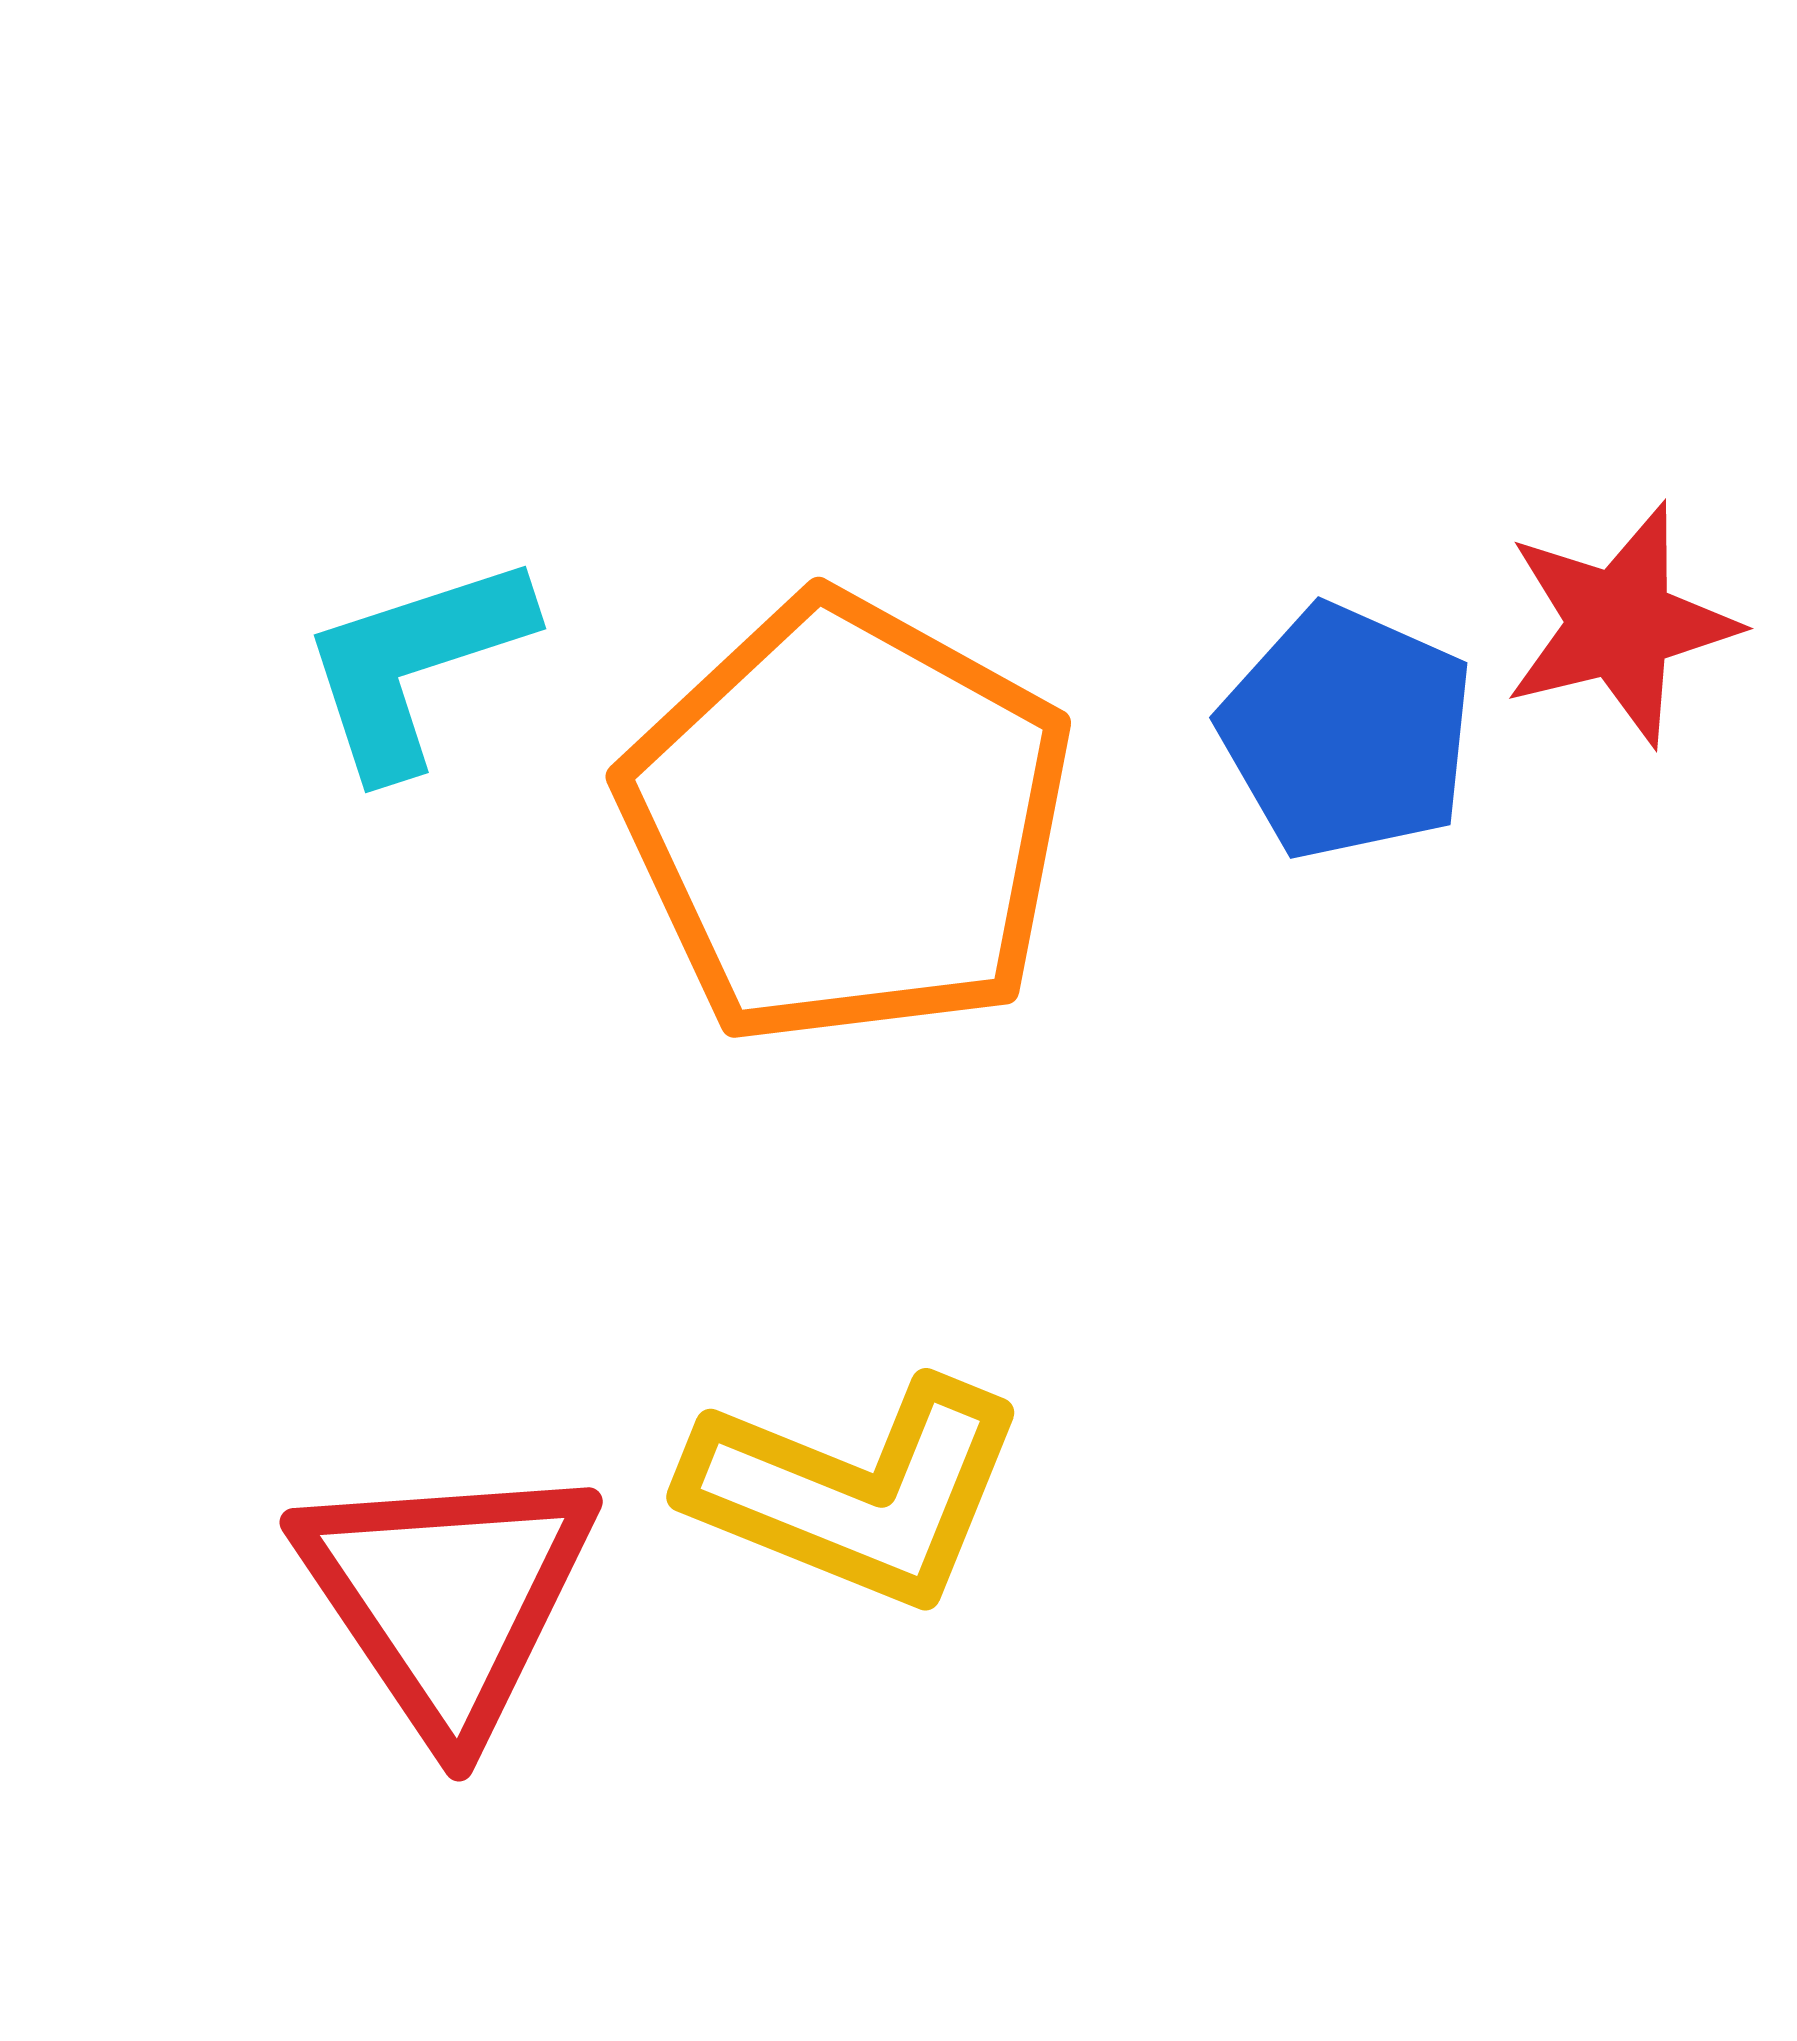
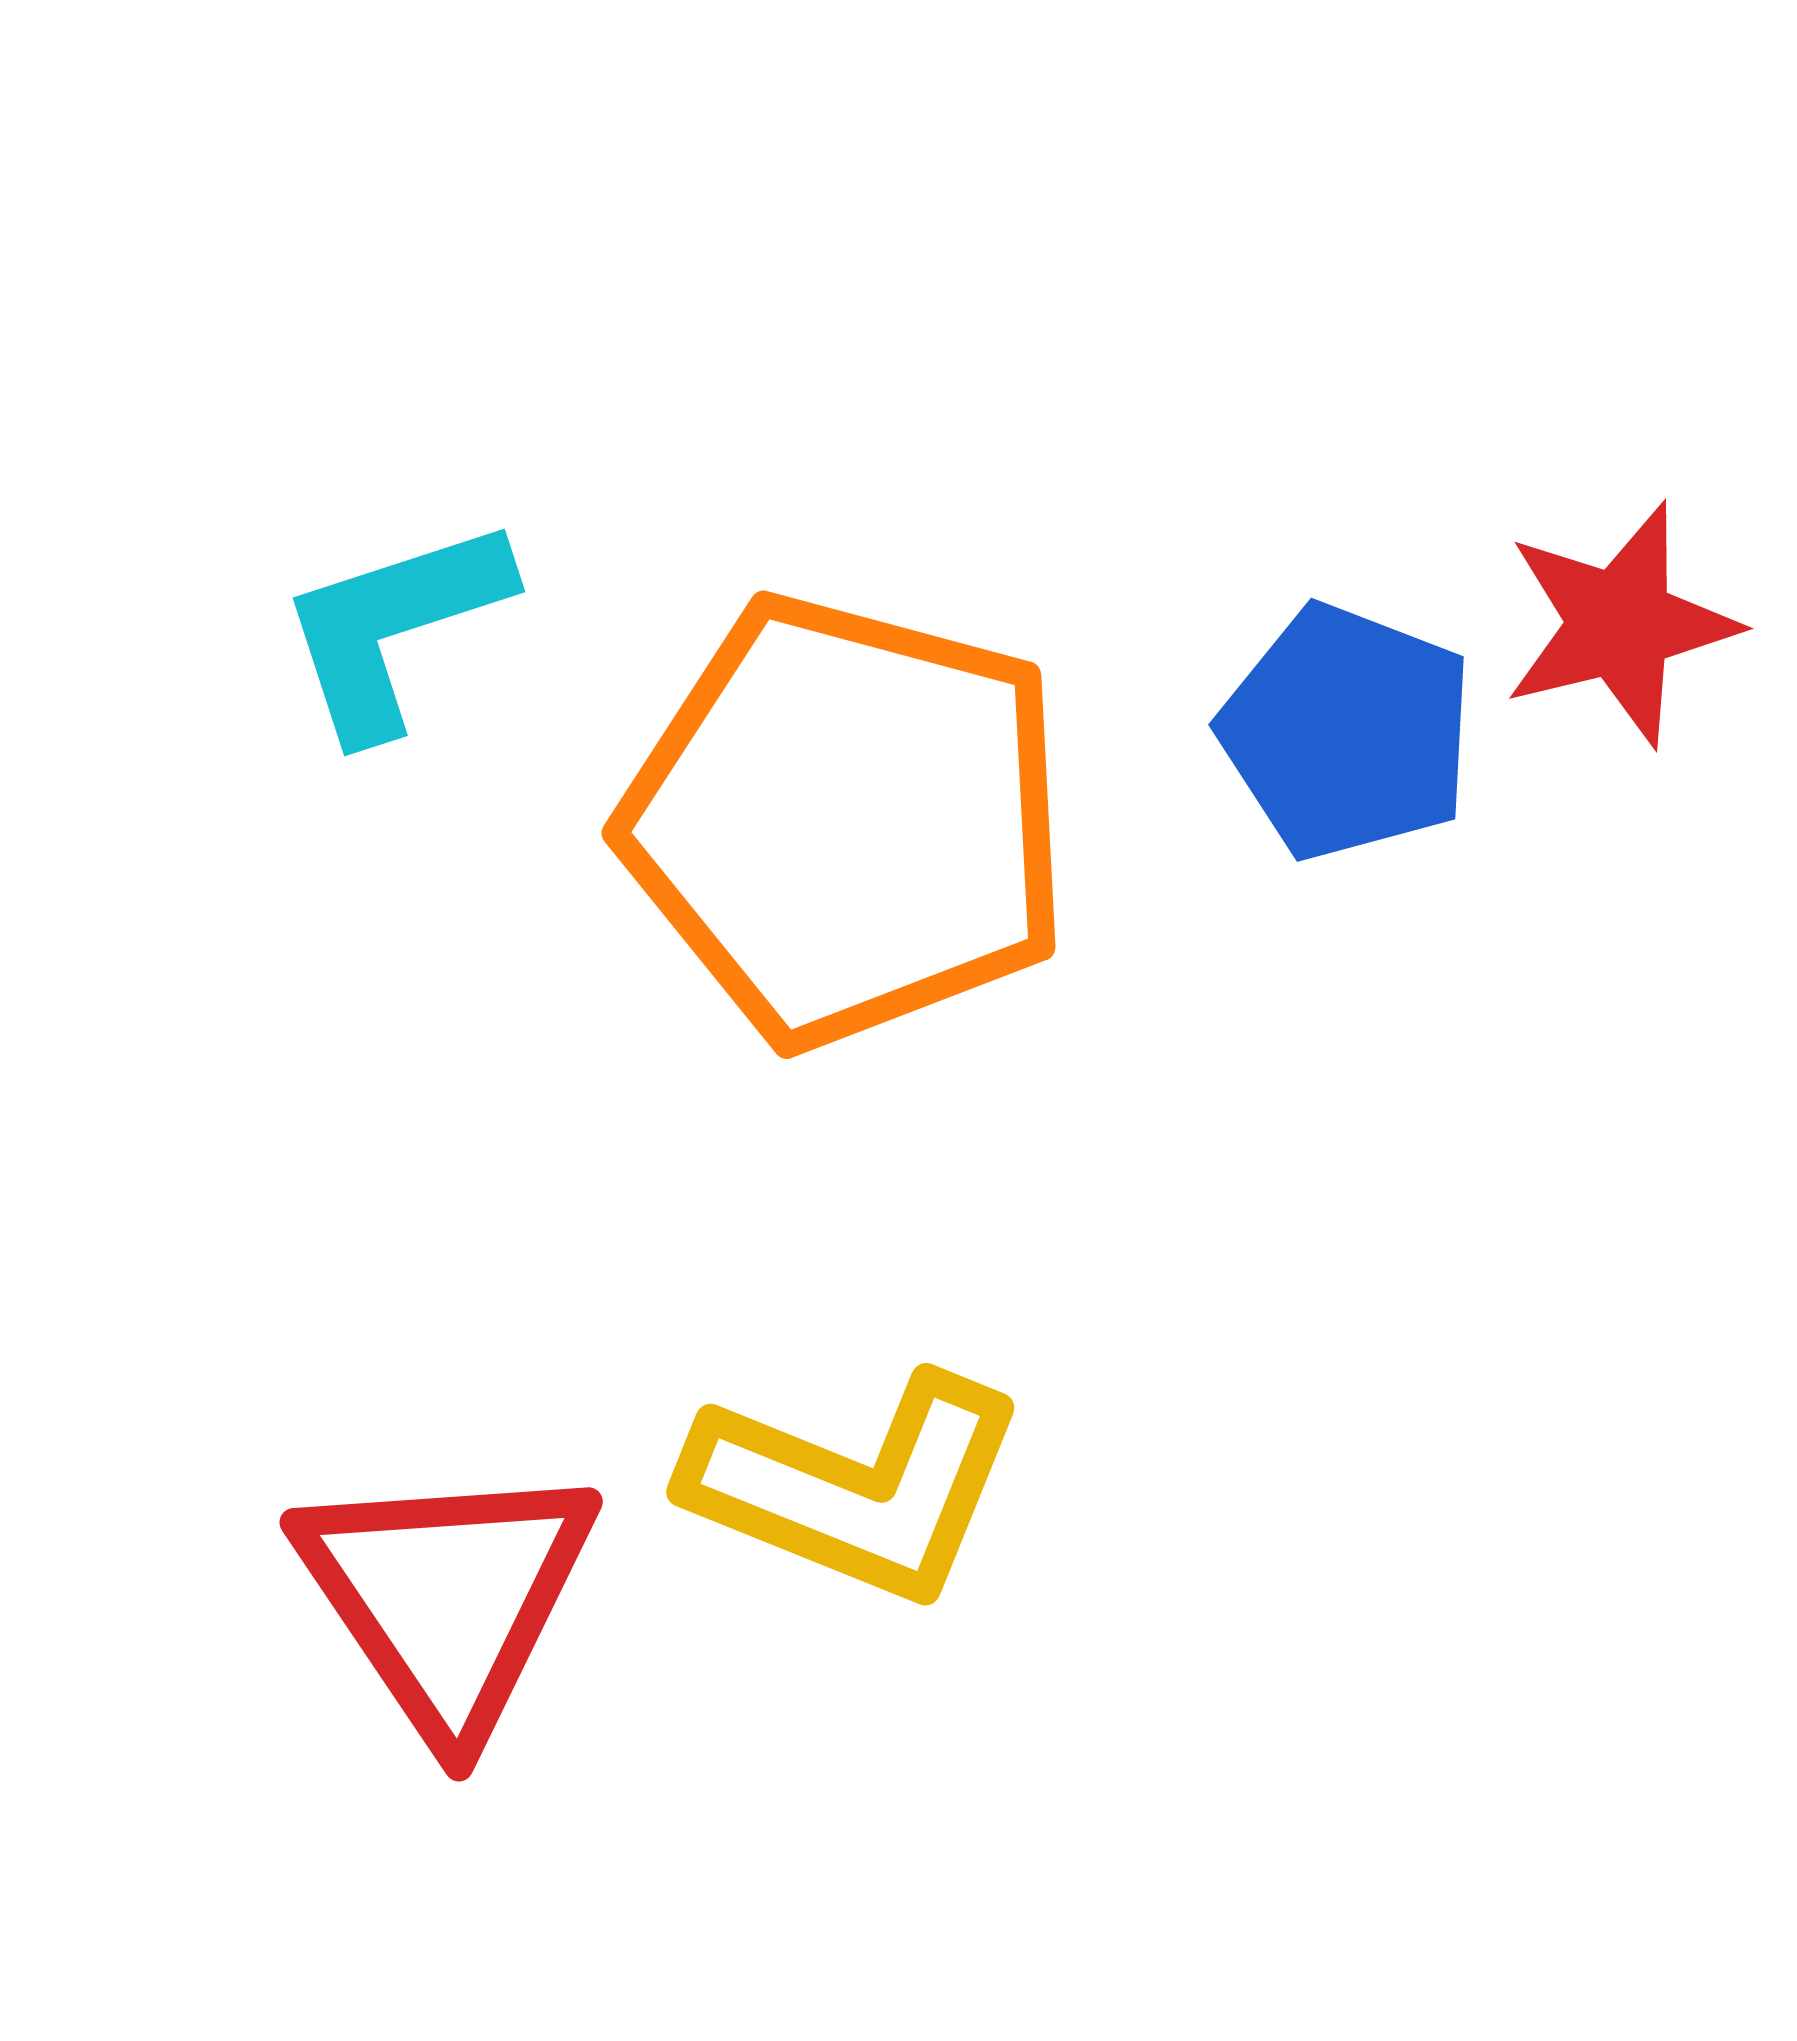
cyan L-shape: moved 21 px left, 37 px up
blue pentagon: rotated 3 degrees counterclockwise
orange pentagon: rotated 14 degrees counterclockwise
yellow L-shape: moved 5 px up
